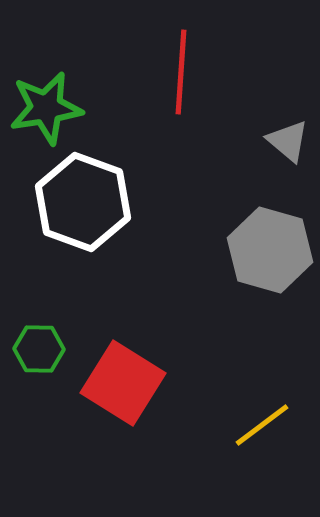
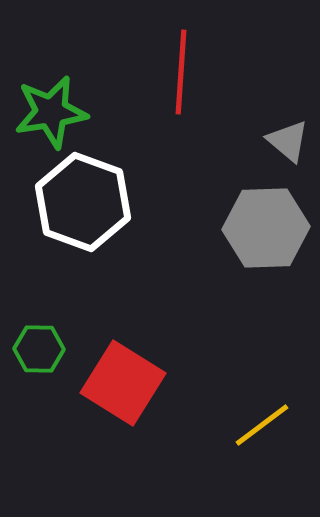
green star: moved 5 px right, 4 px down
gray hexagon: moved 4 px left, 22 px up; rotated 18 degrees counterclockwise
